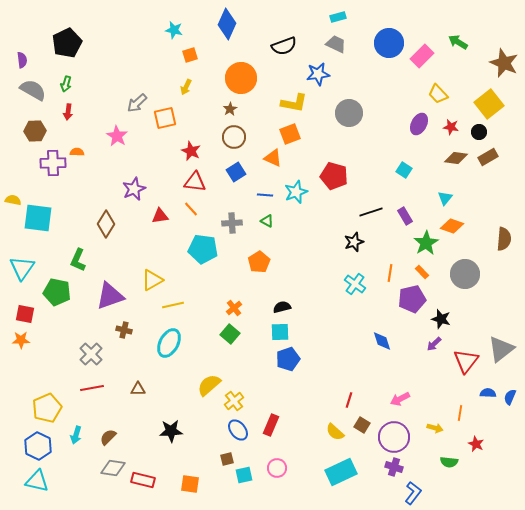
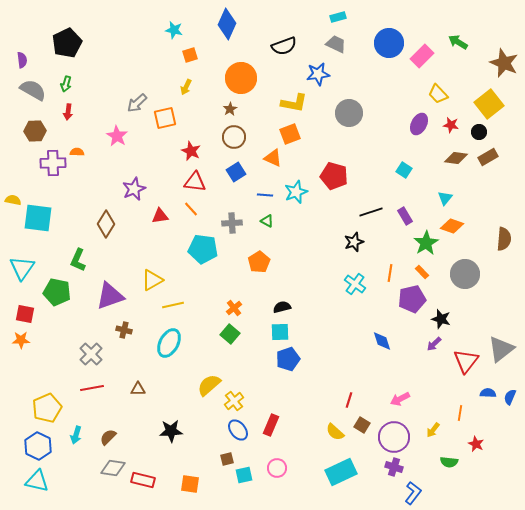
red star at (451, 127): moved 2 px up
yellow arrow at (435, 428): moved 2 px left, 2 px down; rotated 112 degrees clockwise
